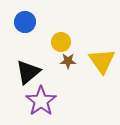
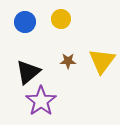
yellow circle: moved 23 px up
yellow triangle: rotated 12 degrees clockwise
